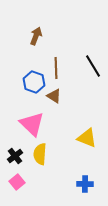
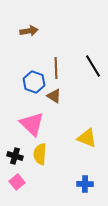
brown arrow: moved 7 px left, 5 px up; rotated 60 degrees clockwise
black cross: rotated 35 degrees counterclockwise
